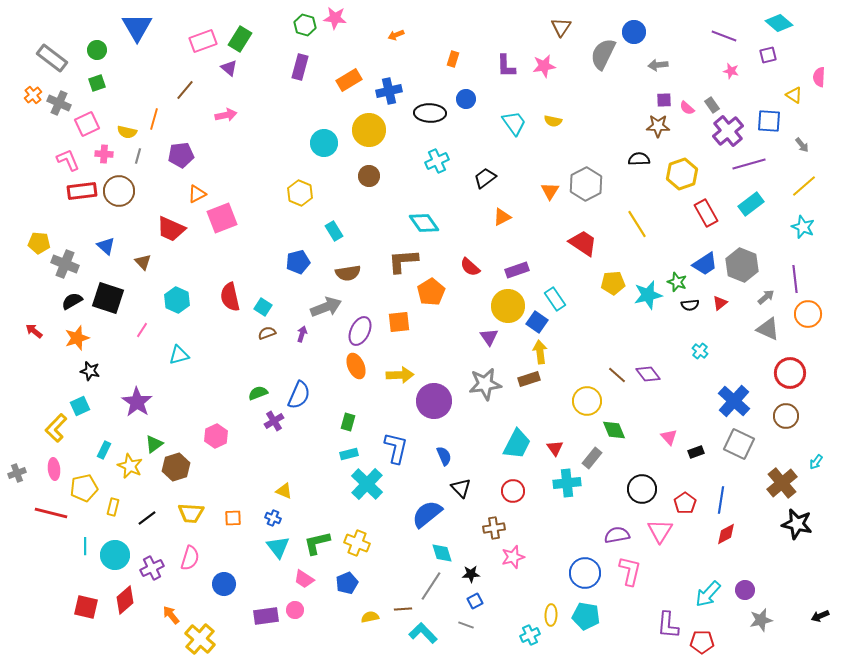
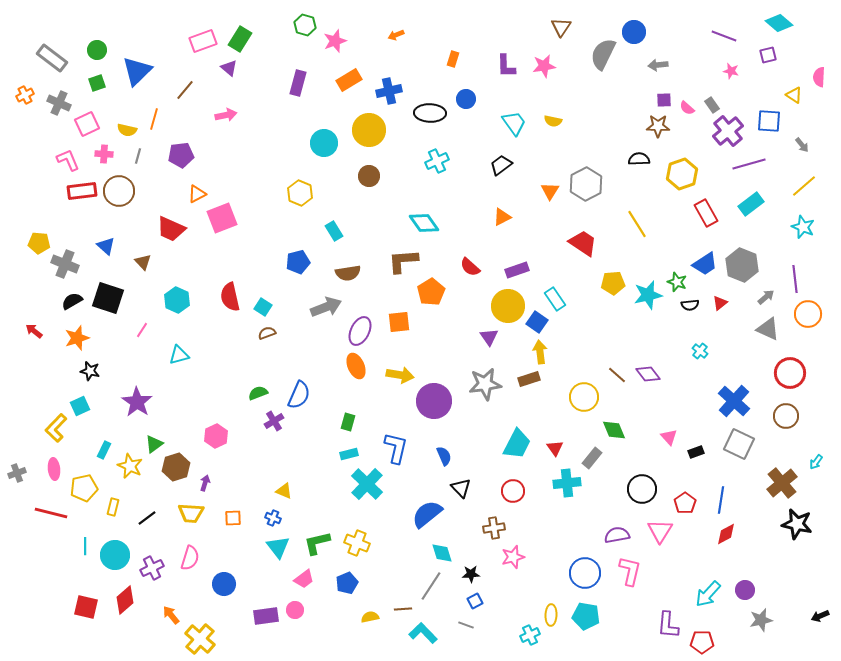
pink star at (335, 18): moved 23 px down; rotated 25 degrees counterclockwise
blue triangle at (137, 27): moved 44 px down; rotated 16 degrees clockwise
purple rectangle at (300, 67): moved 2 px left, 16 px down
orange cross at (33, 95): moved 8 px left; rotated 12 degrees clockwise
yellow semicircle at (127, 132): moved 2 px up
black trapezoid at (485, 178): moved 16 px right, 13 px up
purple arrow at (302, 334): moved 97 px left, 149 px down
yellow arrow at (400, 375): rotated 12 degrees clockwise
yellow circle at (587, 401): moved 3 px left, 4 px up
pink trapezoid at (304, 579): rotated 70 degrees counterclockwise
